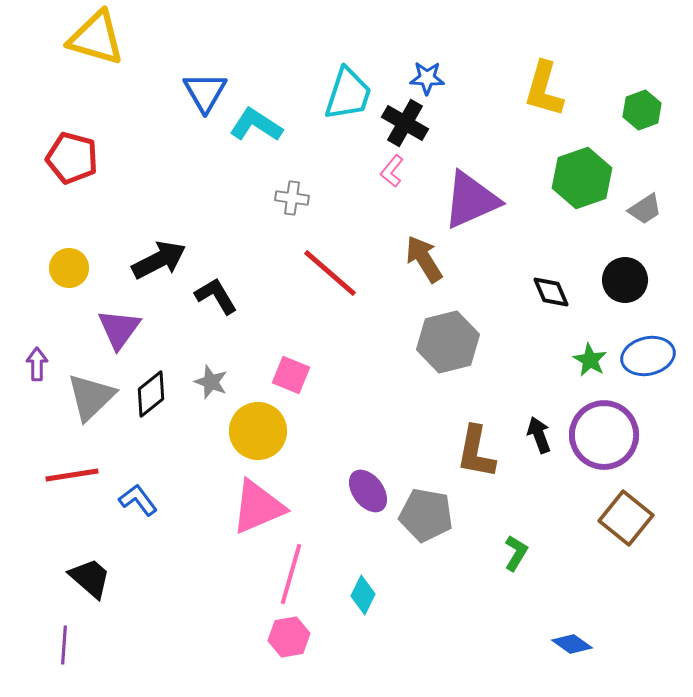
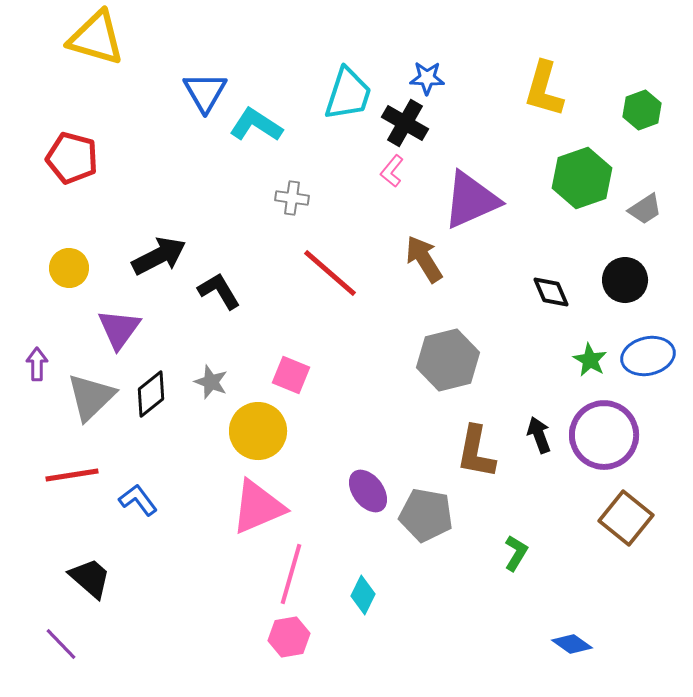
black arrow at (159, 260): moved 4 px up
black L-shape at (216, 296): moved 3 px right, 5 px up
gray hexagon at (448, 342): moved 18 px down
purple line at (64, 645): moved 3 px left, 1 px up; rotated 48 degrees counterclockwise
